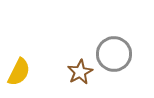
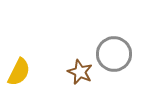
brown star: rotated 20 degrees counterclockwise
